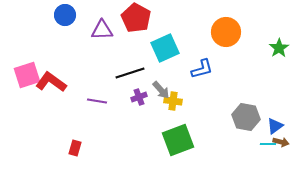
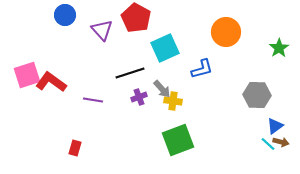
purple triangle: rotated 50 degrees clockwise
gray arrow: moved 1 px right, 1 px up
purple line: moved 4 px left, 1 px up
gray hexagon: moved 11 px right, 22 px up; rotated 8 degrees counterclockwise
cyan line: rotated 42 degrees clockwise
